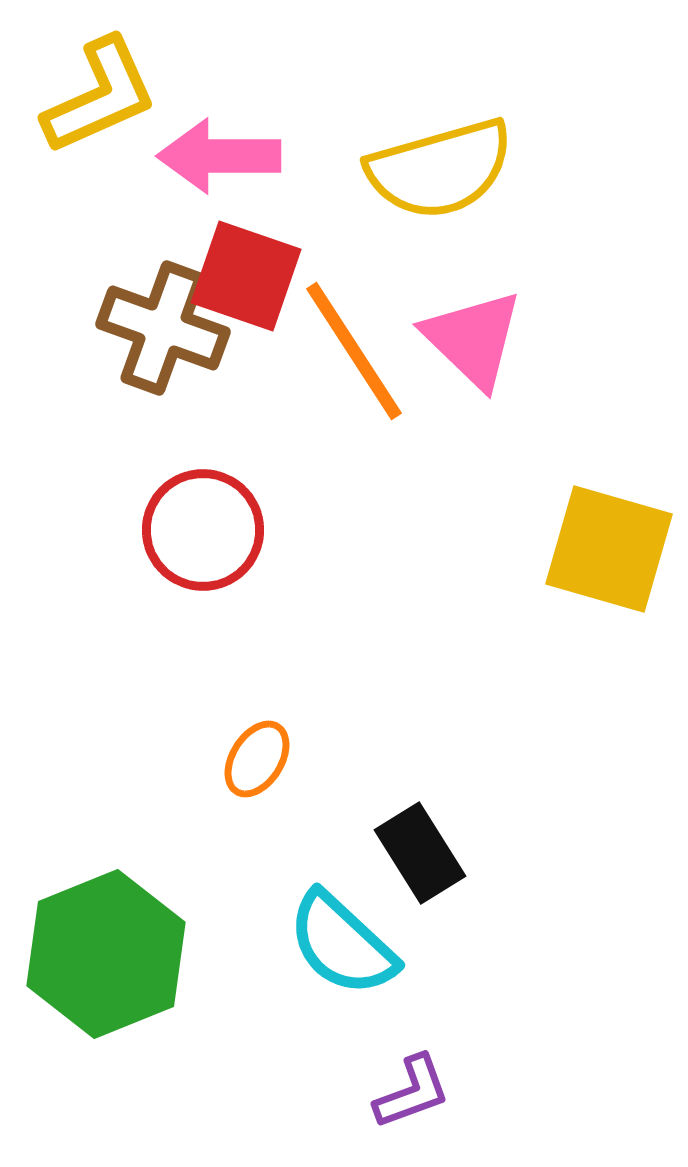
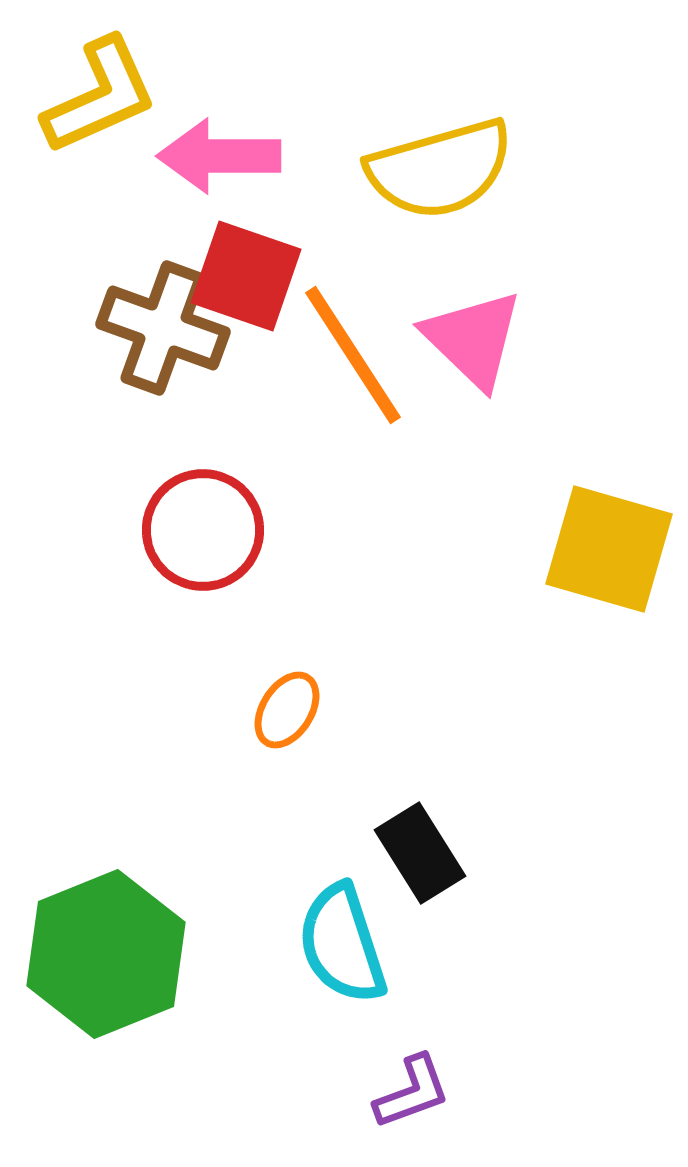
orange line: moved 1 px left, 4 px down
orange ellipse: moved 30 px right, 49 px up
cyan semicircle: rotated 29 degrees clockwise
